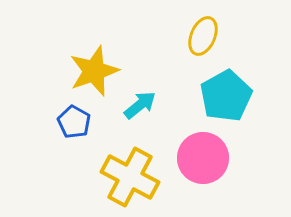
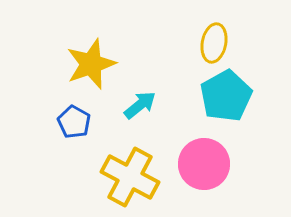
yellow ellipse: moved 11 px right, 7 px down; rotated 12 degrees counterclockwise
yellow star: moved 3 px left, 7 px up
pink circle: moved 1 px right, 6 px down
